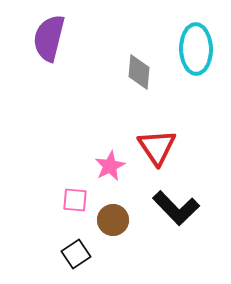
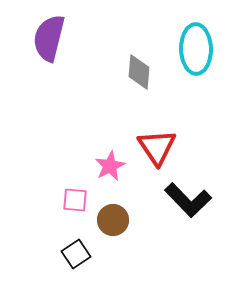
black L-shape: moved 12 px right, 8 px up
